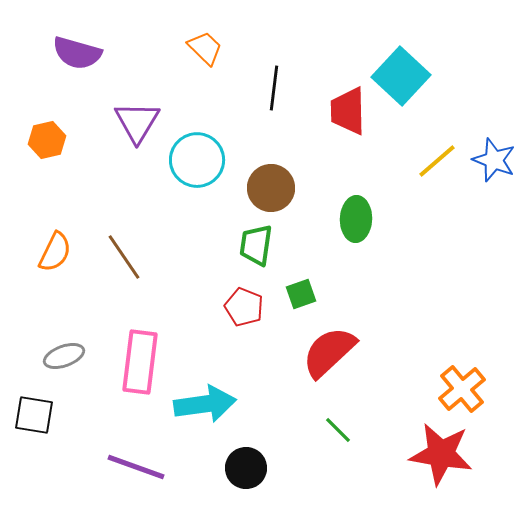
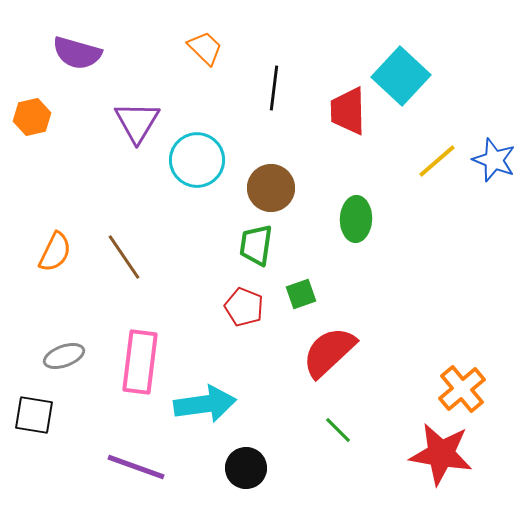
orange hexagon: moved 15 px left, 23 px up
